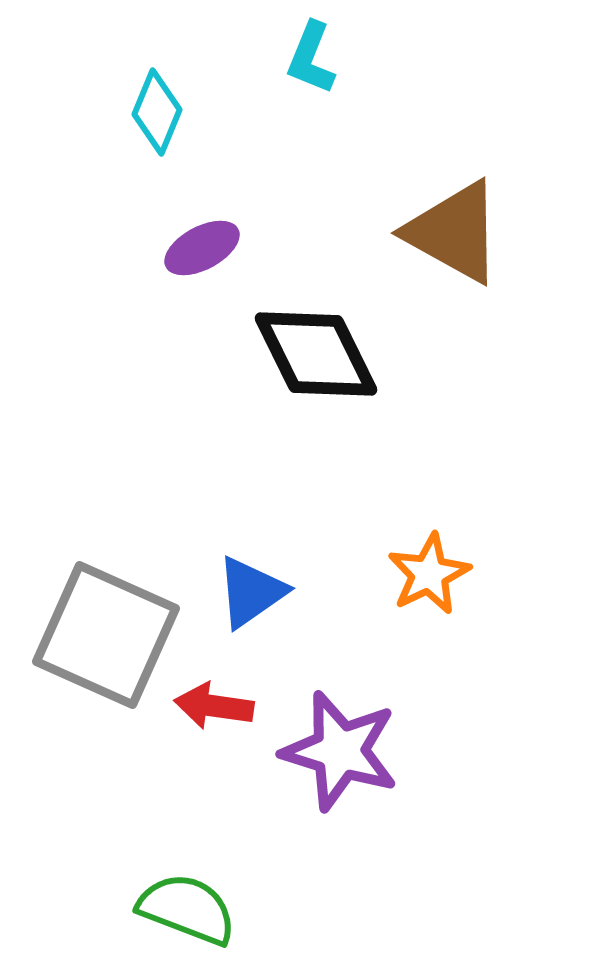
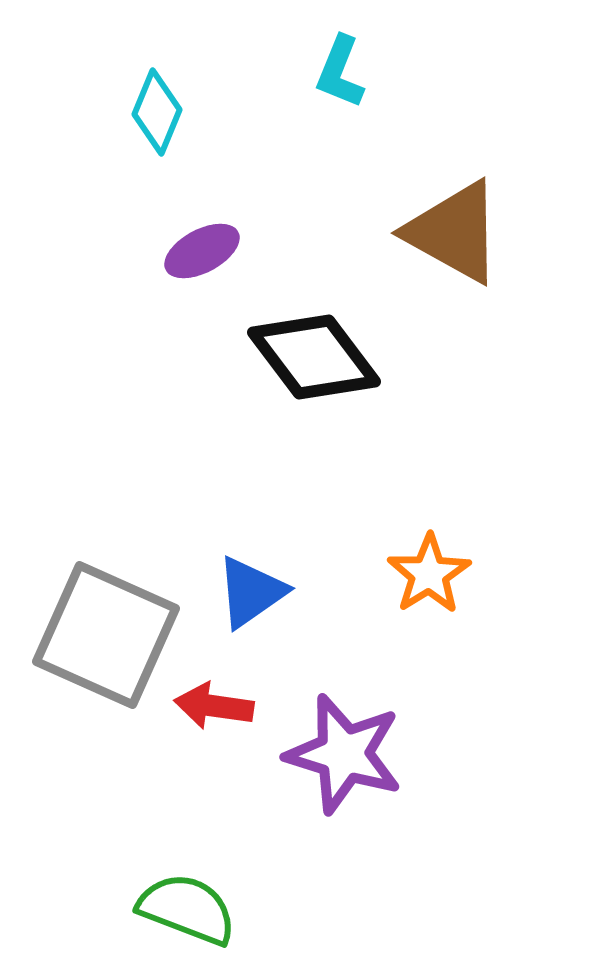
cyan L-shape: moved 29 px right, 14 px down
purple ellipse: moved 3 px down
black diamond: moved 2 px left, 3 px down; rotated 11 degrees counterclockwise
orange star: rotated 6 degrees counterclockwise
purple star: moved 4 px right, 3 px down
